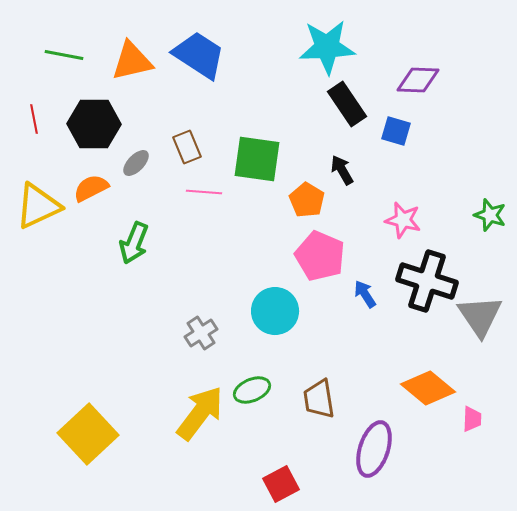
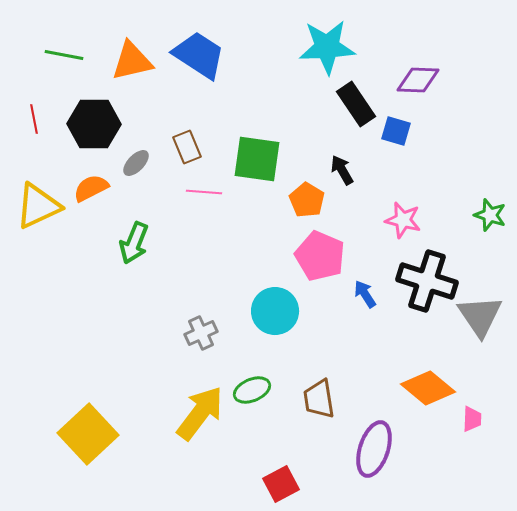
black rectangle: moved 9 px right
gray cross: rotated 8 degrees clockwise
